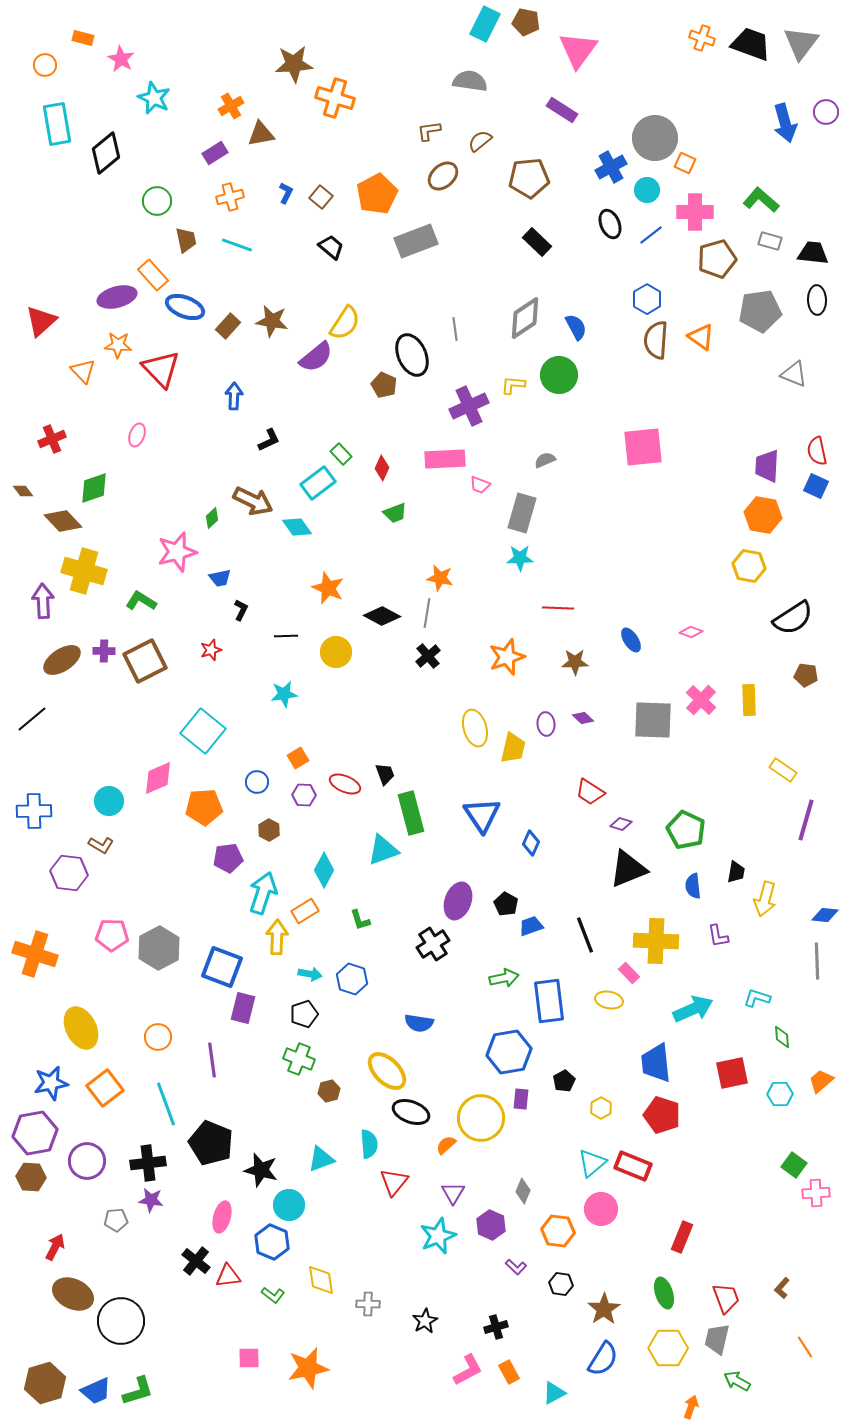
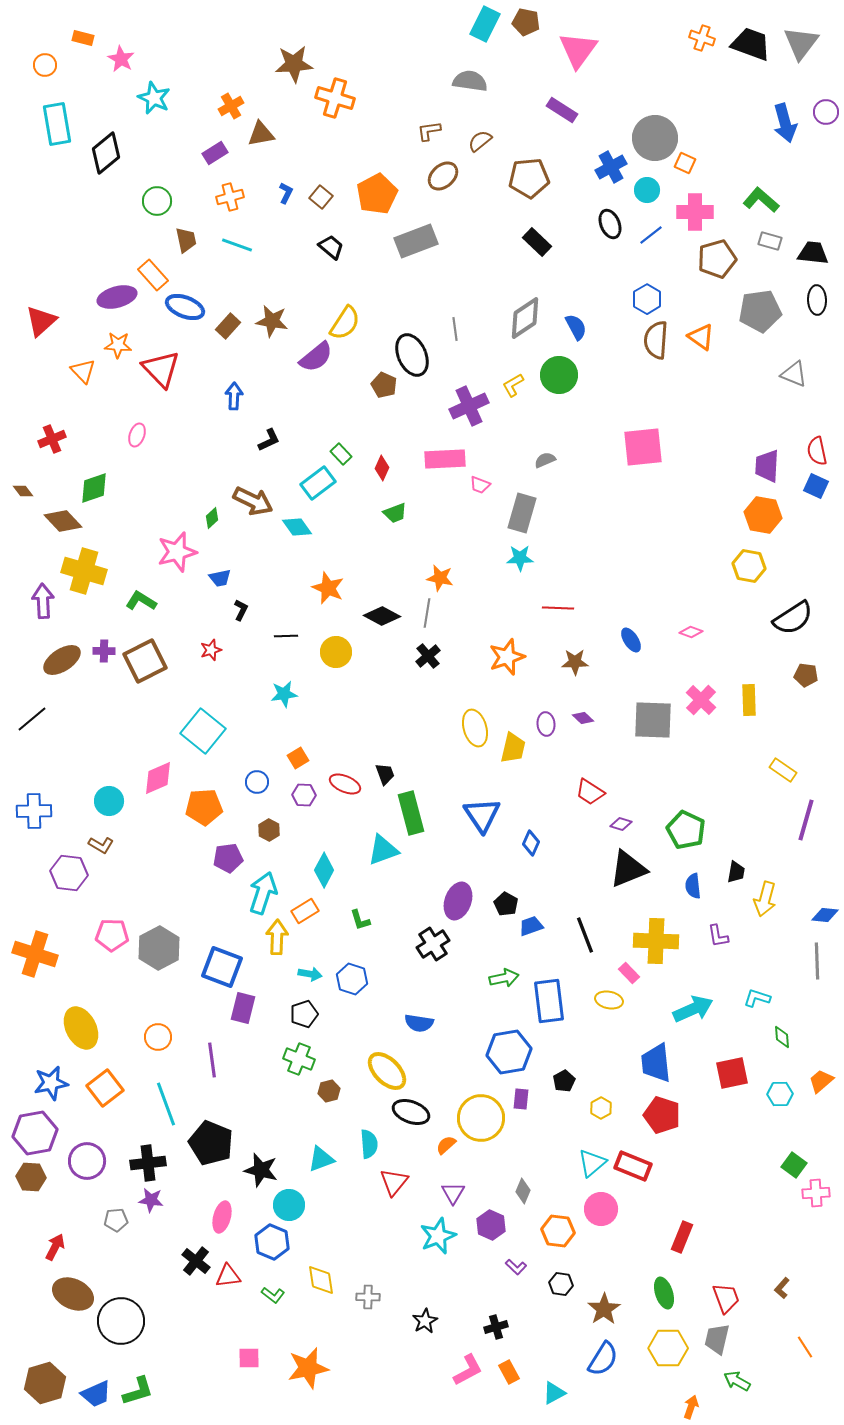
yellow L-shape at (513, 385): rotated 35 degrees counterclockwise
gray cross at (368, 1304): moved 7 px up
blue trapezoid at (96, 1391): moved 3 px down
